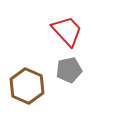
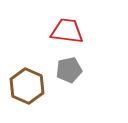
red trapezoid: rotated 40 degrees counterclockwise
